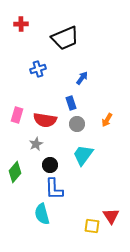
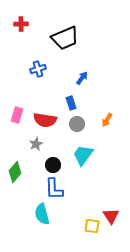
black circle: moved 3 px right
